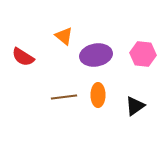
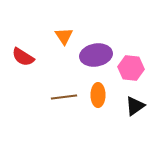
orange triangle: rotated 18 degrees clockwise
pink hexagon: moved 12 px left, 14 px down
